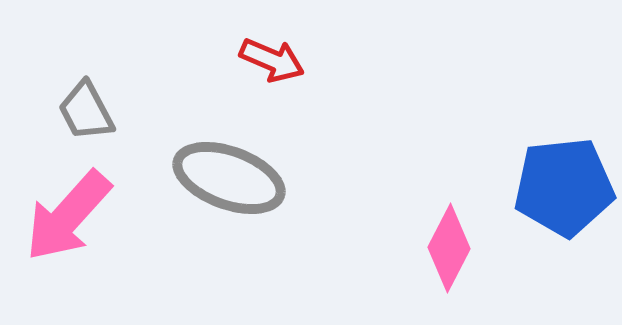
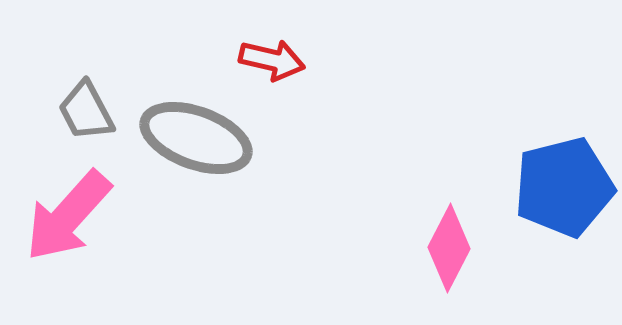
red arrow: rotated 10 degrees counterclockwise
gray ellipse: moved 33 px left, 40 px up
blue pentagon: rotated 8 degrees counterclockwise
